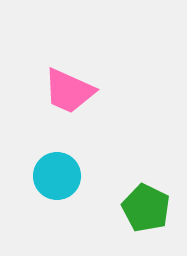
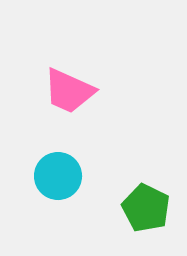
cyan circle: moved 1 px right
